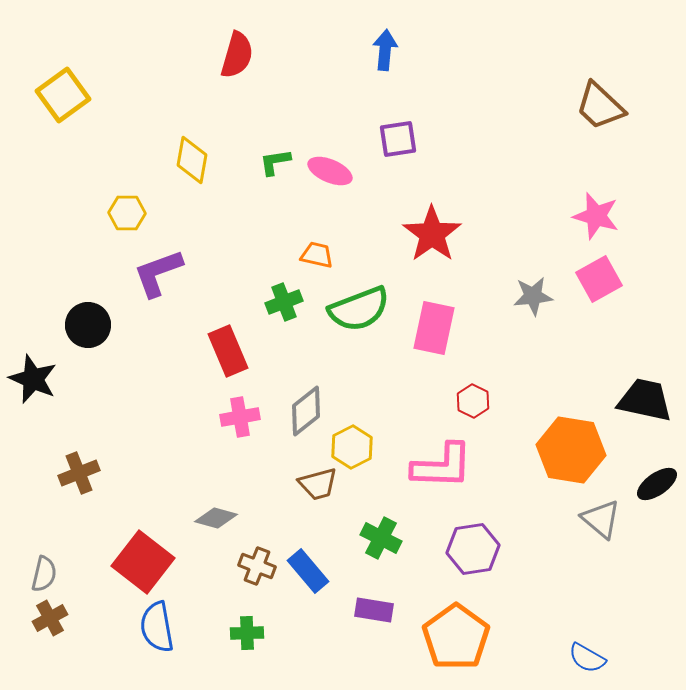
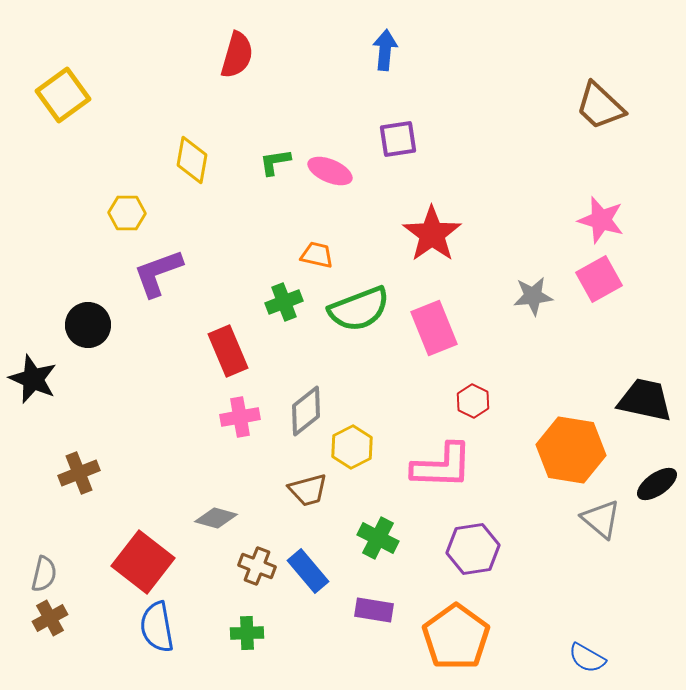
pink star at (596, 216): moved 5 px right, 4 px down
pink rectangle at (434, 328): rotated 34 degrees counterclockwise
brown trapezoid at (318, 484): moved 10 px left, 6 px down
green cross at (381, 538): moved 3 px left
